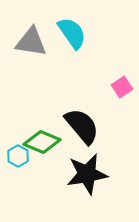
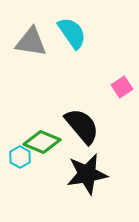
cyan hexagon: moved 2 px right, 1 px down
